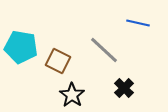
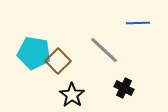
blue line: rotated 15 degrees counterclockwise
cyan pentagon: moved 13 px right, 6 px down
brown square: rotated 20 degrees clockwise
black cross: rotated 18 degrees counterclockwise
